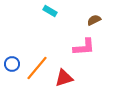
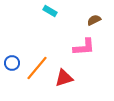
blue circle: moved 1 px up
